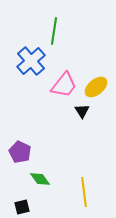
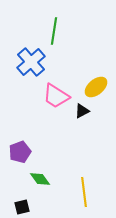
blue cross: moved 1 px down
pink trapezoid: moved 8 px left, 11 px down; rotated 84 degrees clockwise
black triangle: rotated 35 degrees clockwise
purple pentagon: rotated 25 degrees clockwise
